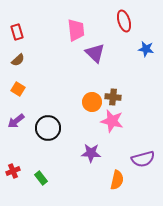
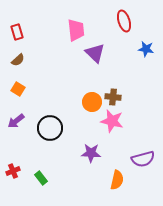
black circle: moved 2 px right
